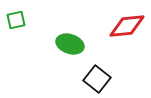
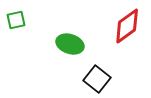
red diamond: rotated 30 degrees counterclockwise
